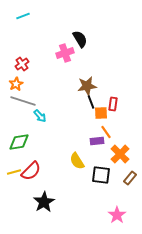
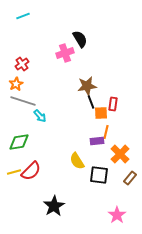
orange line: rotated 48 degrees clockwise
black square: moved 2 px left
black star: moved 10 px right, 4 px down
